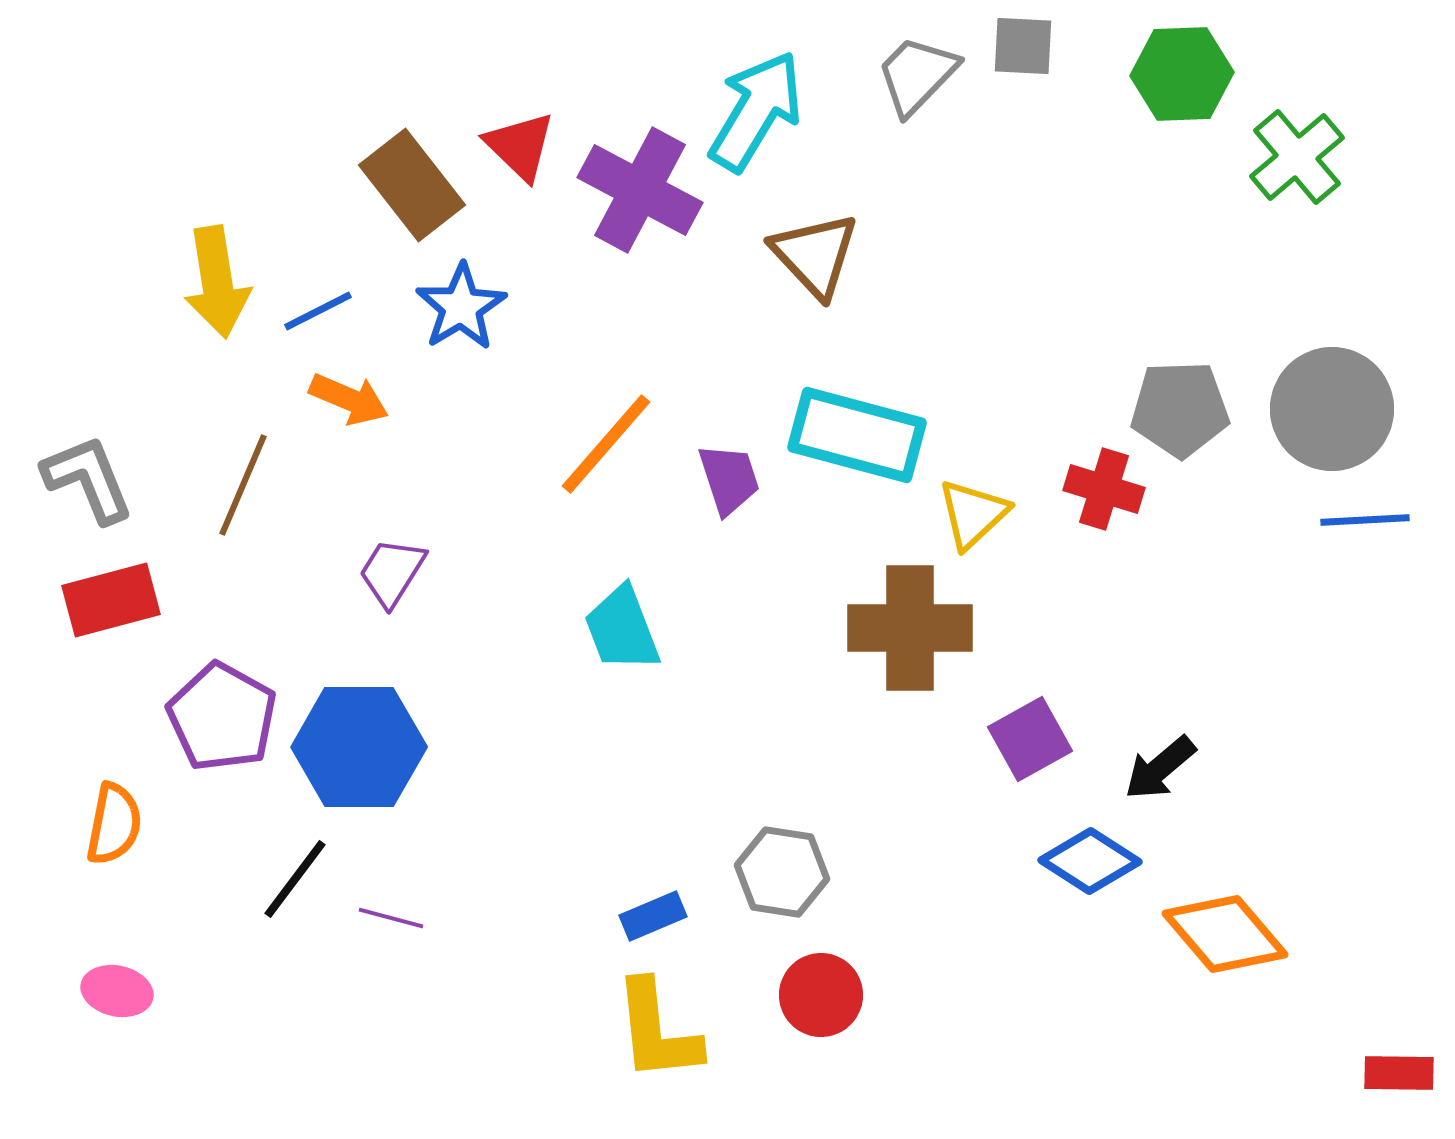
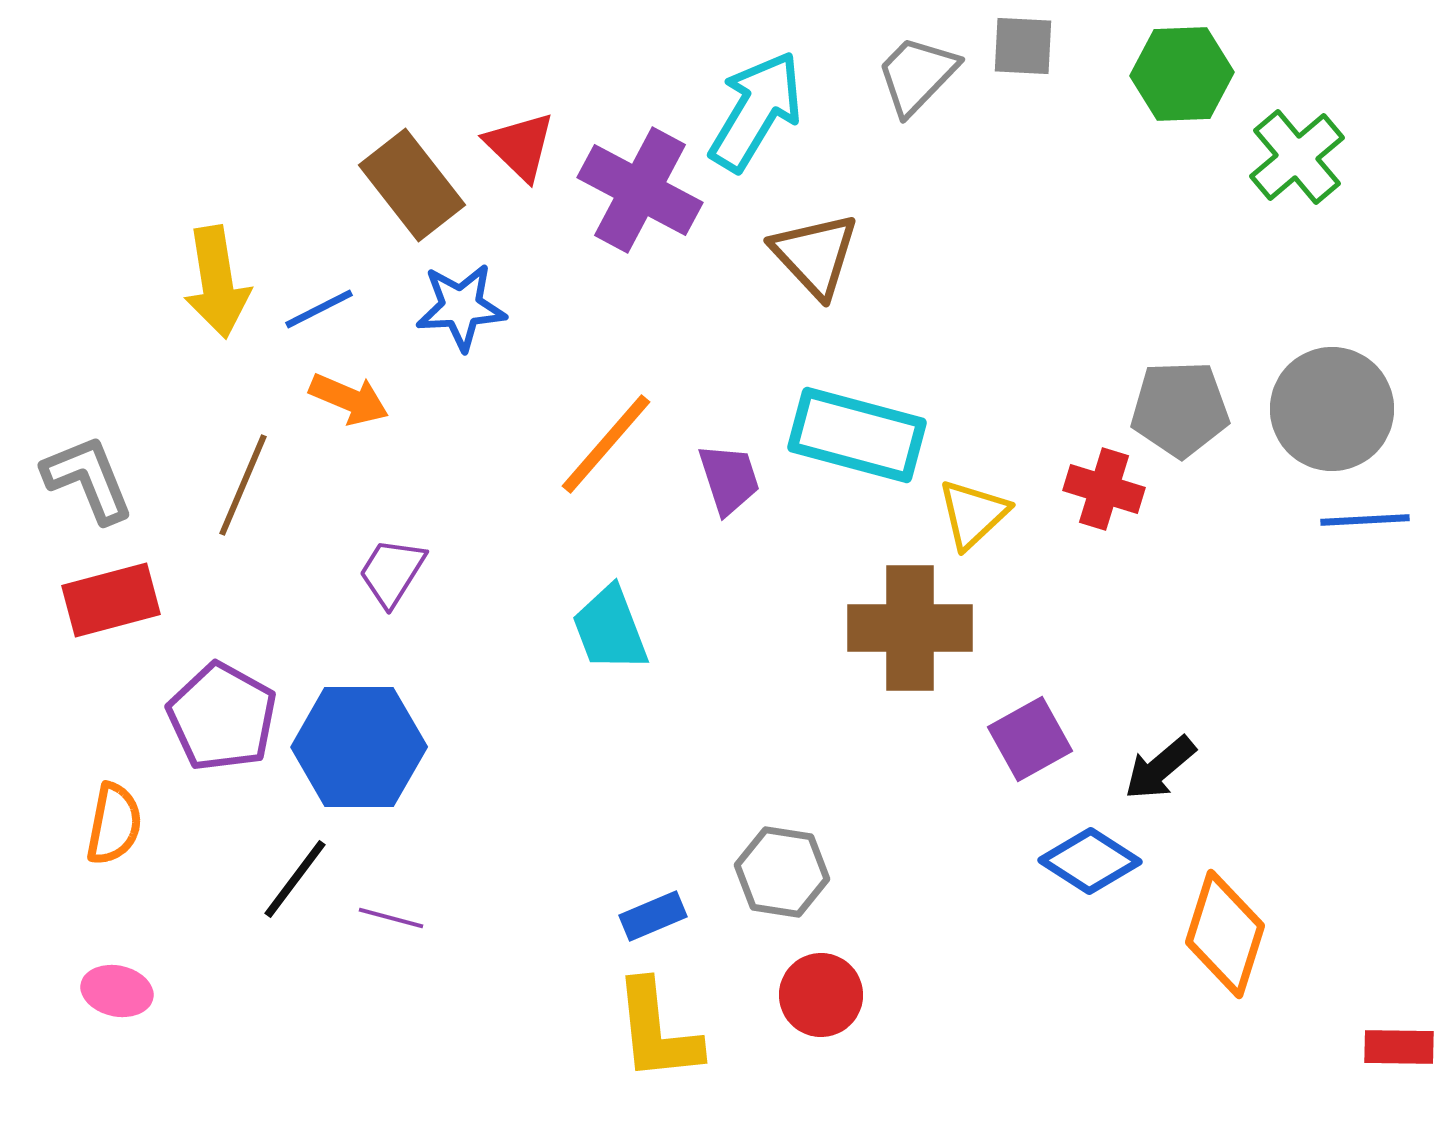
blue star at (461, 307): rotated 28 degrees clockwise
blue line at (318, 311): moved 1 px right, 2 px up
cyan trapezoid at (622, 629): moved 12 px left
orange diamond at (1225, 934): rotated 58 degrees clockwise
red rectangle at (1399, 1073): moved 26 px up
